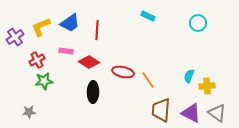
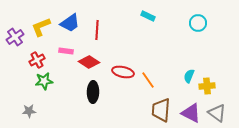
gray star: moved 1 px up
